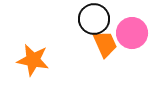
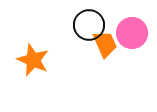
black circle: moved 5 px left, 6 px down
orange star: rotated 12 degrees clockwise
